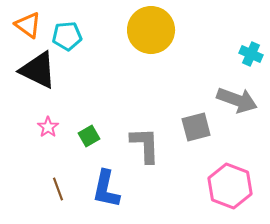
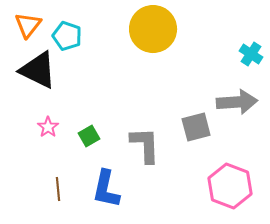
orange triangle: rotated 32 degrees clockwise
yellow circle: moved 2 px right, 1 px up
cyan pentagon: rotated 24 degrees clockwise
cyan cross: rotated 10 degrees clockwise
gray arrow: moved 2 px down; rotated 24 degrees counterclockwise
brown line: rotated 15 degrees clockwise
